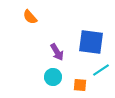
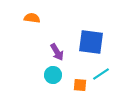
orange semicircle: moved 2 px right, 1 px down; rotated 140 degrees clockwise
cyan line: moved 4 px down
cyan circle: moved 2 px up
